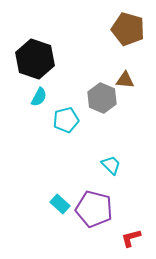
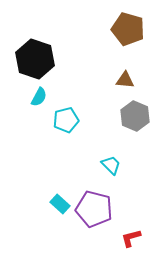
gray hexagon: moved 33 px right, 18 px down
